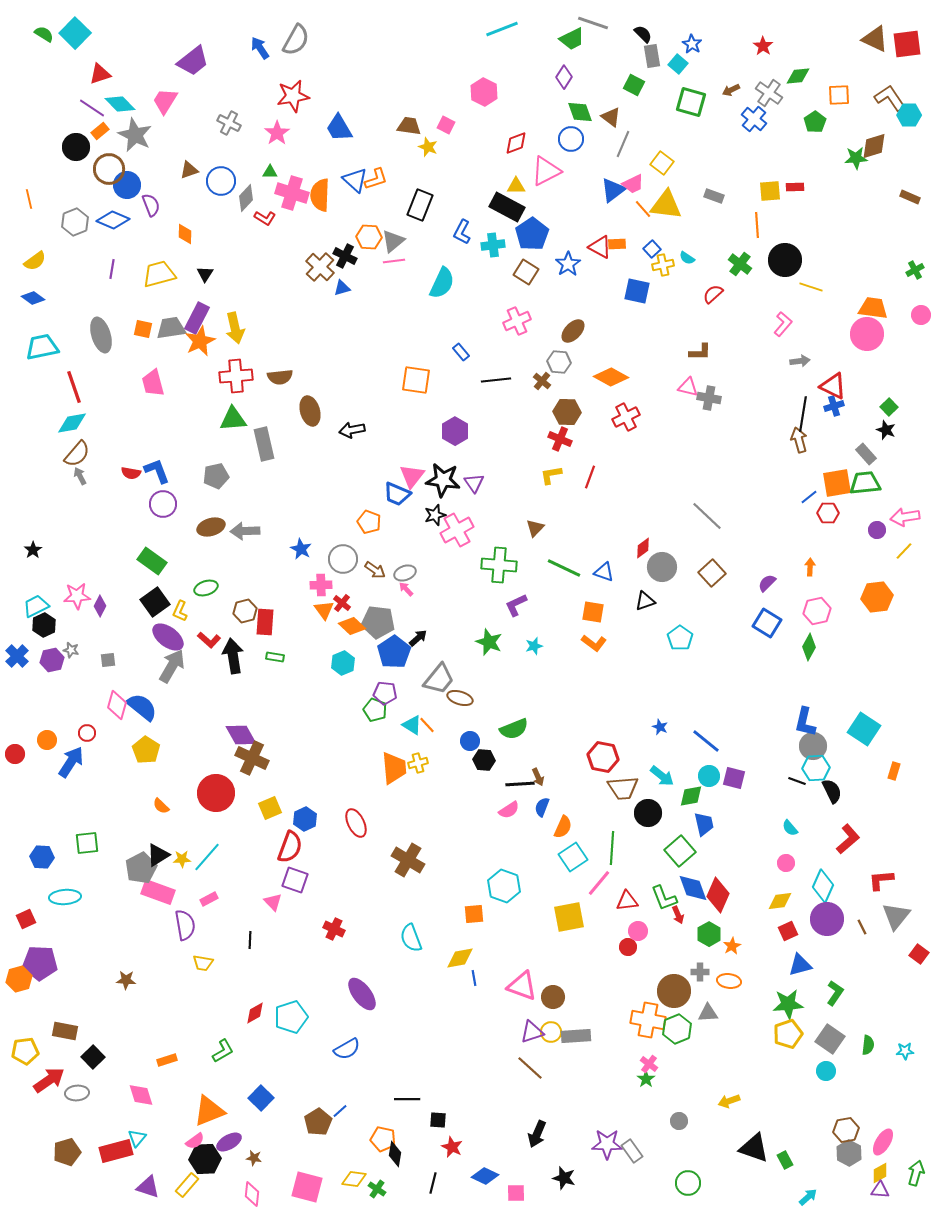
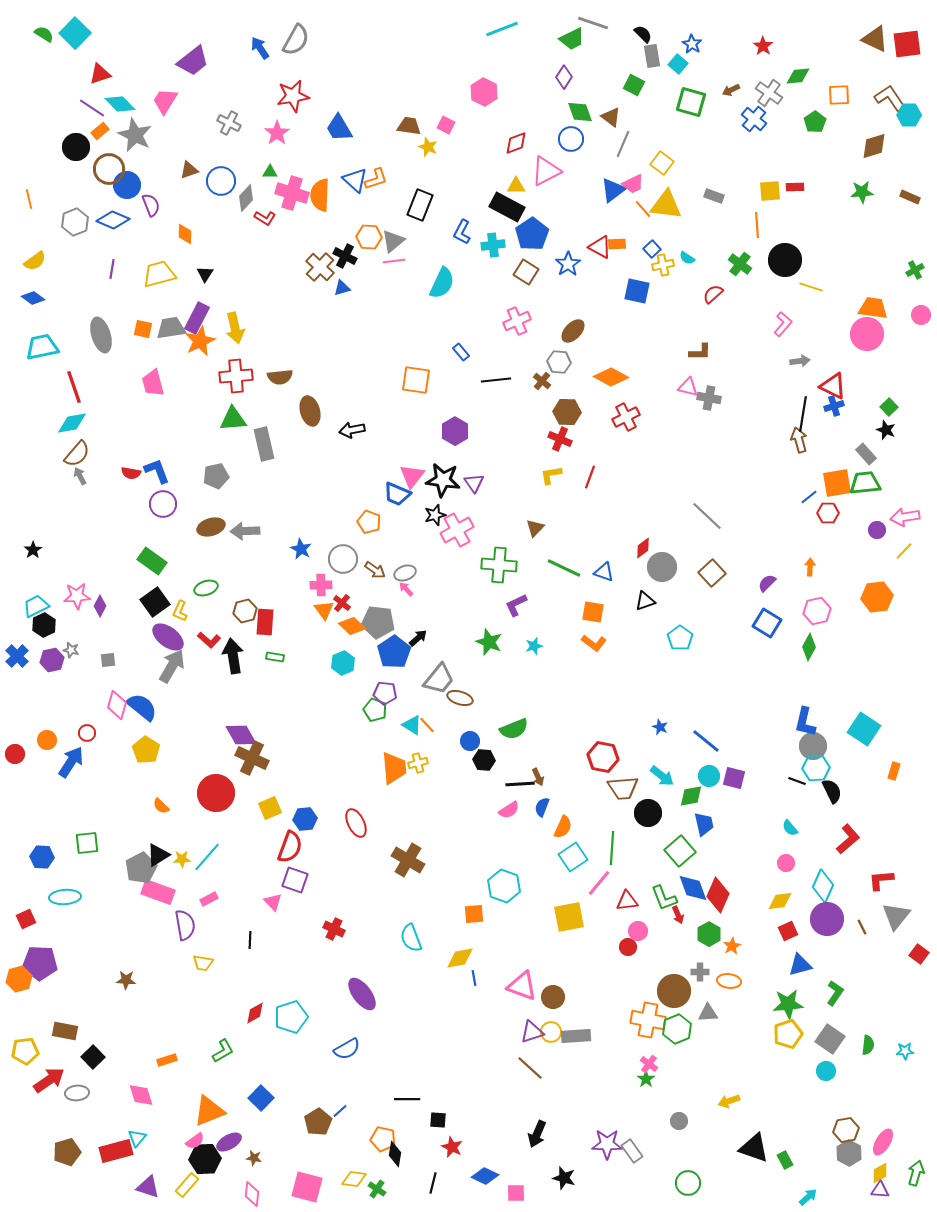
green star at (856, 158): moved 6 px right, 34 px down
blue hexagon at (305, 819): rotated 20 degrees clockwise
